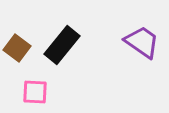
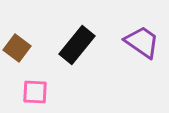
black rectangle: moved 15 px right
